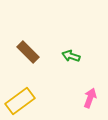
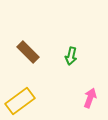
green arrow: rotated 96 degrees counterclockwise
